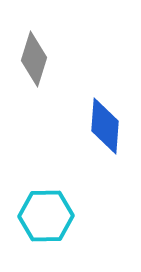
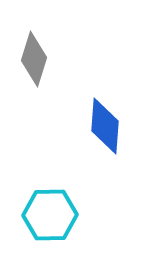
cyan hexagon: moved 4 px right, 1 px up
